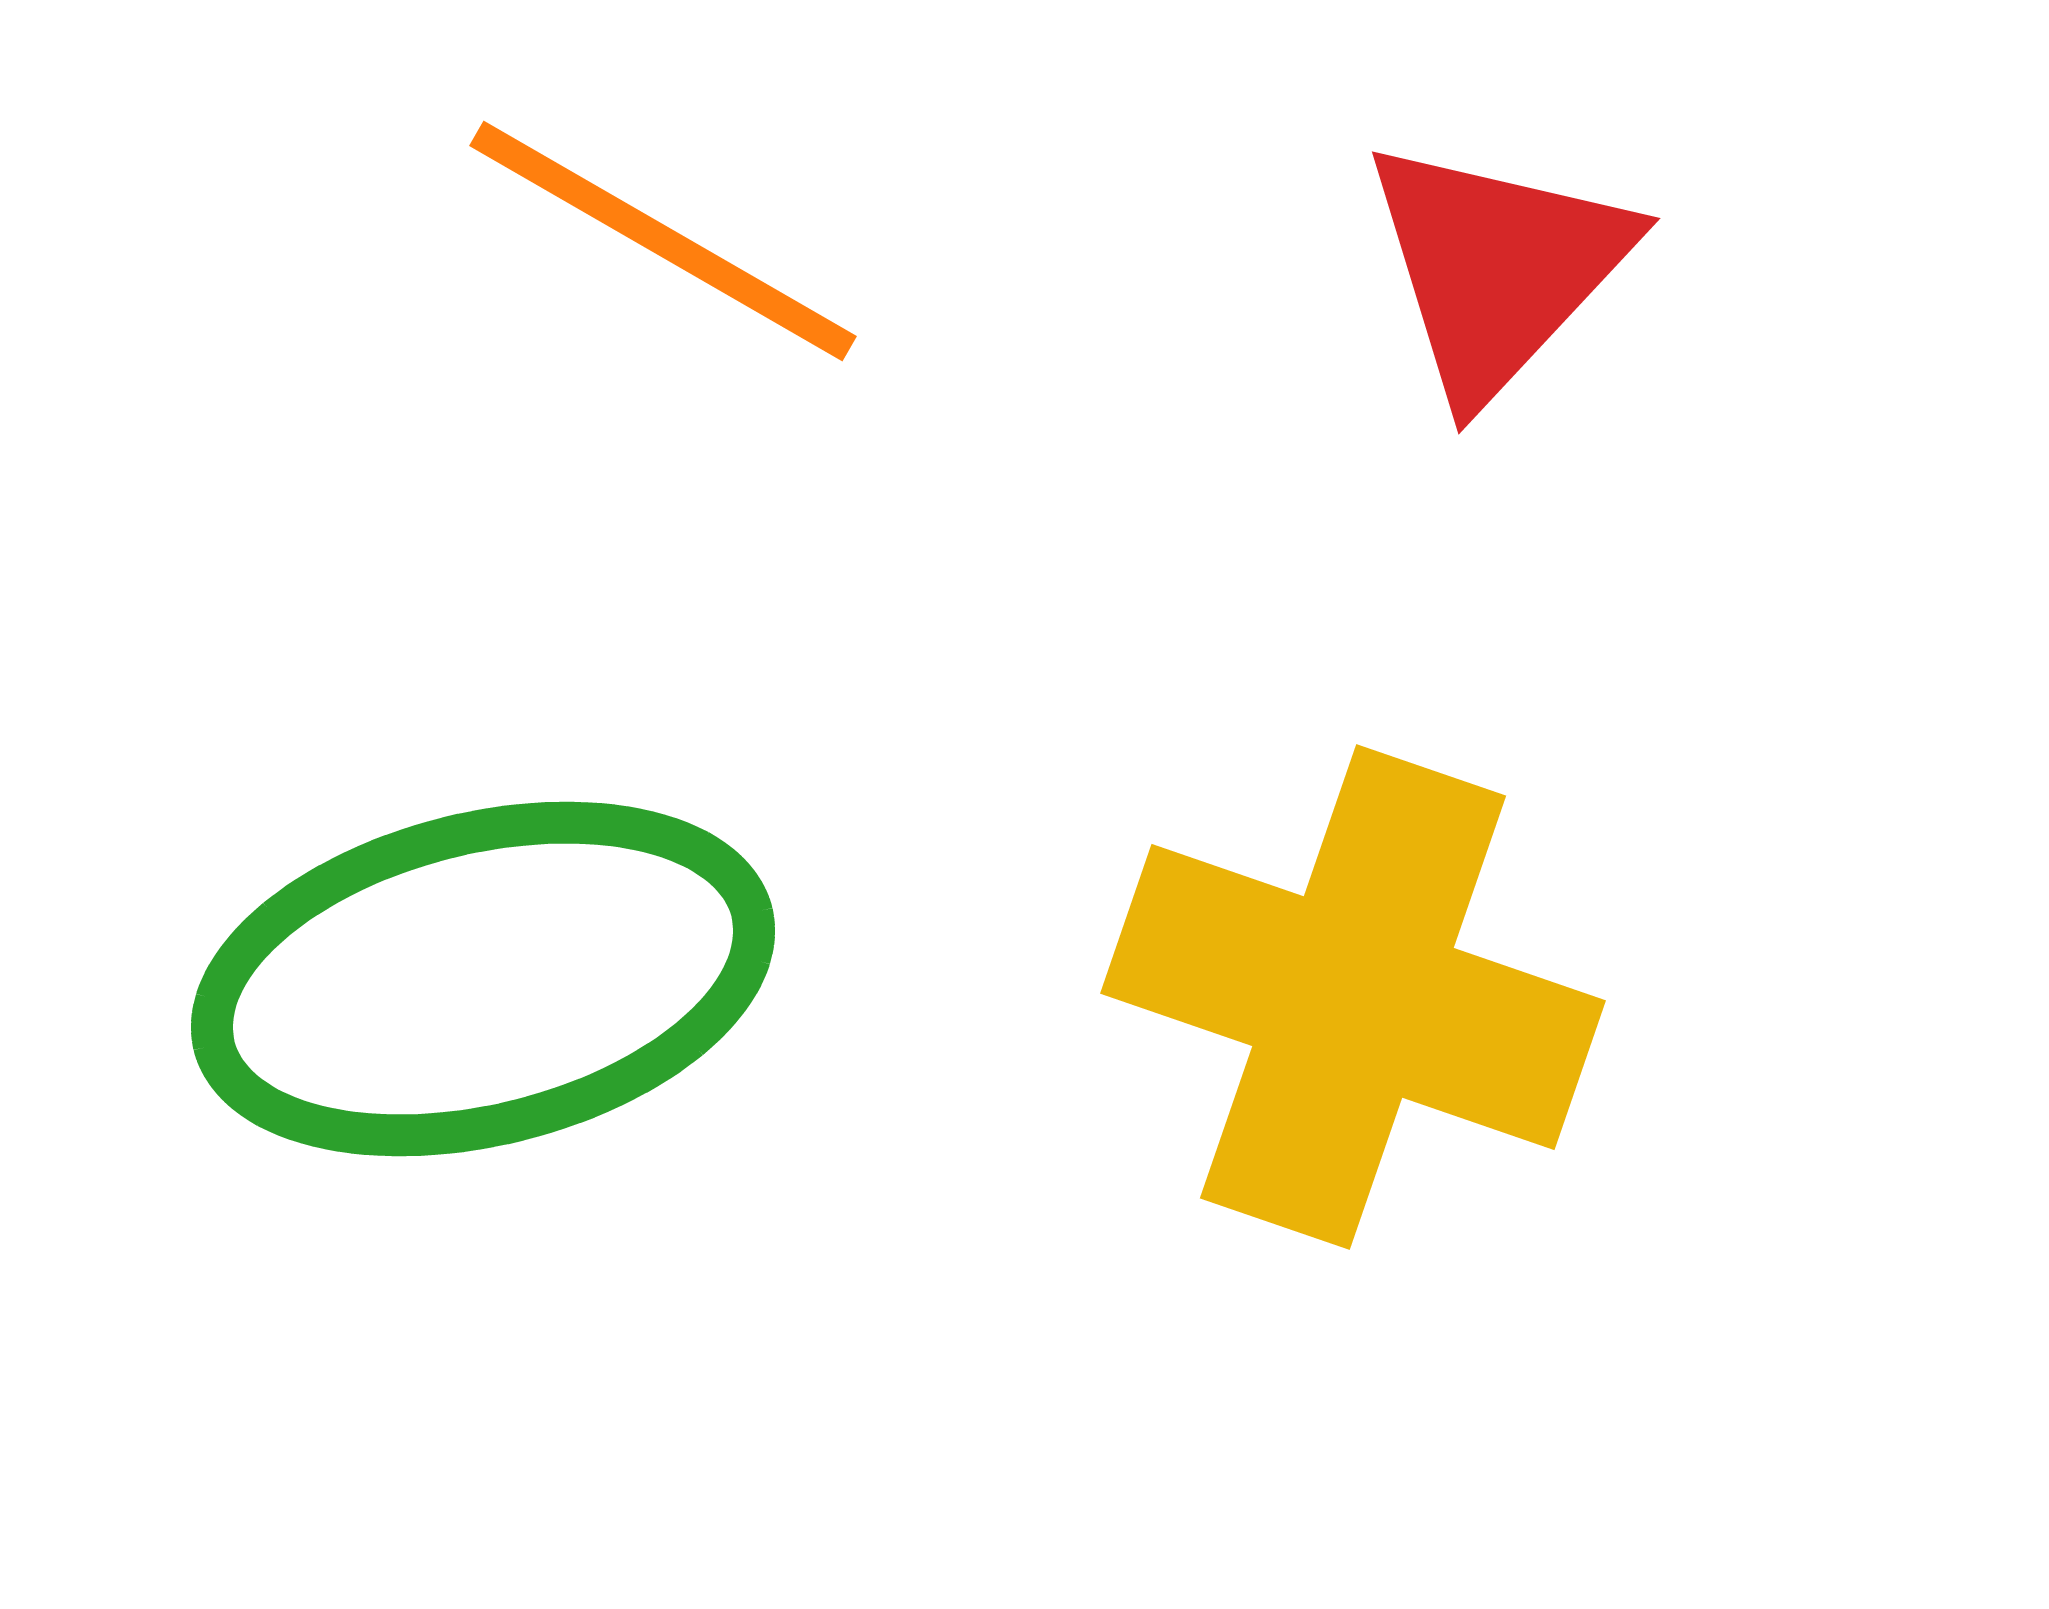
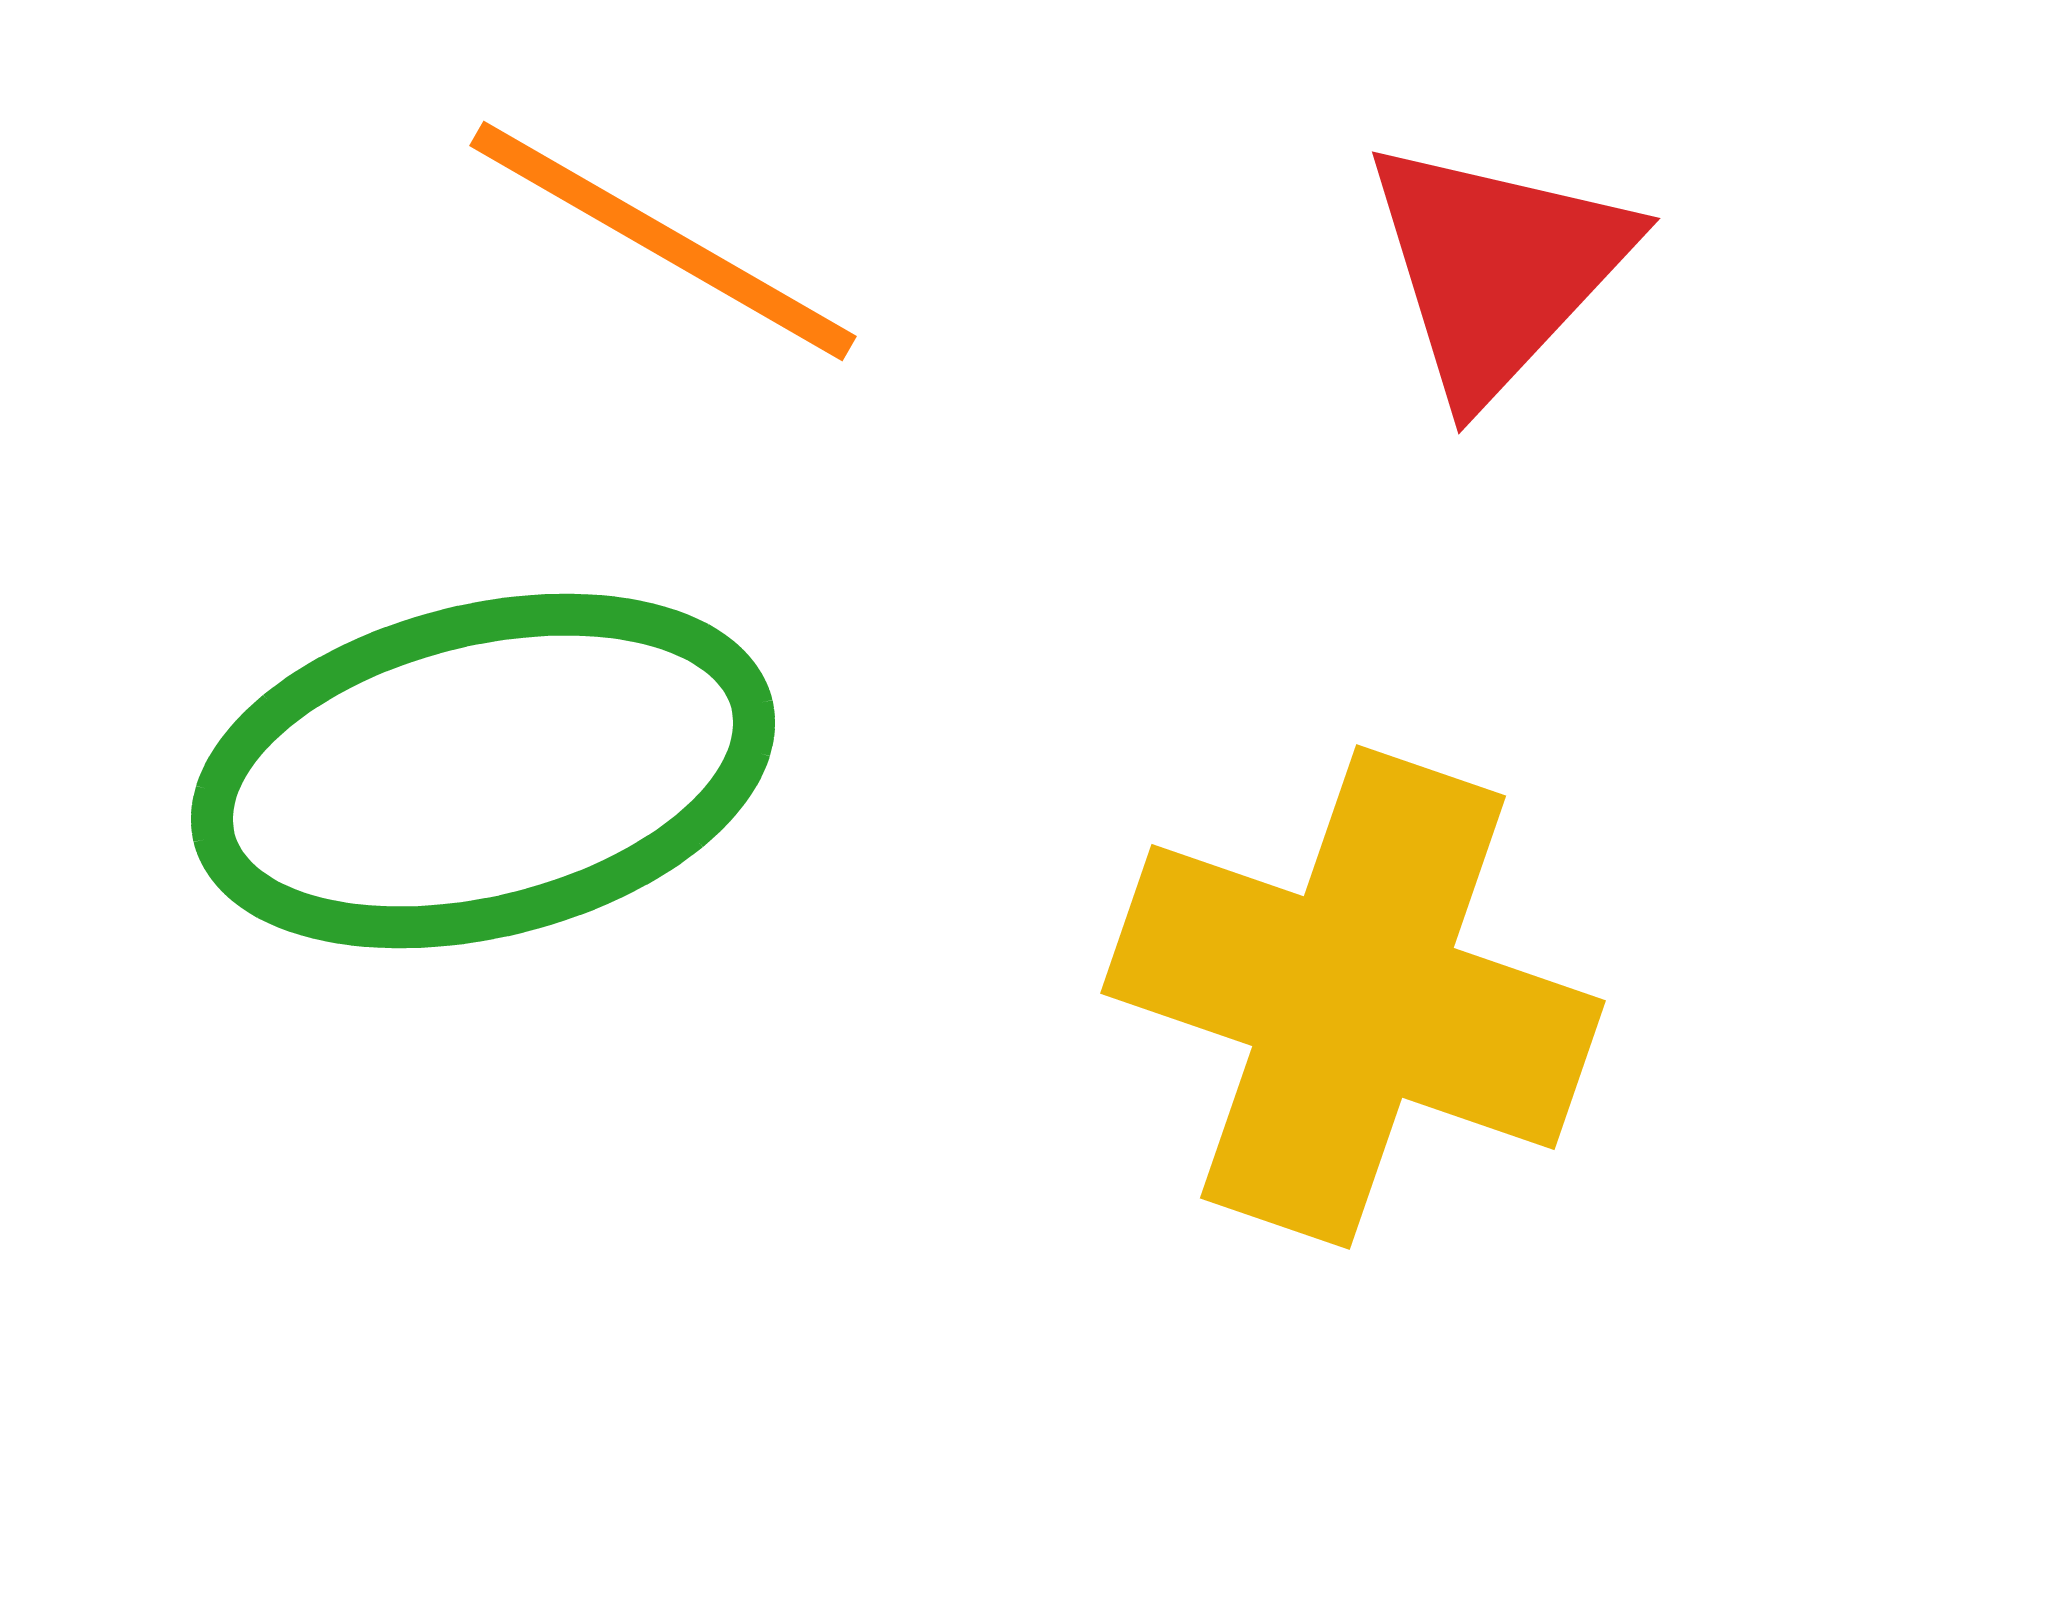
green ellipse: moved 208 px up
